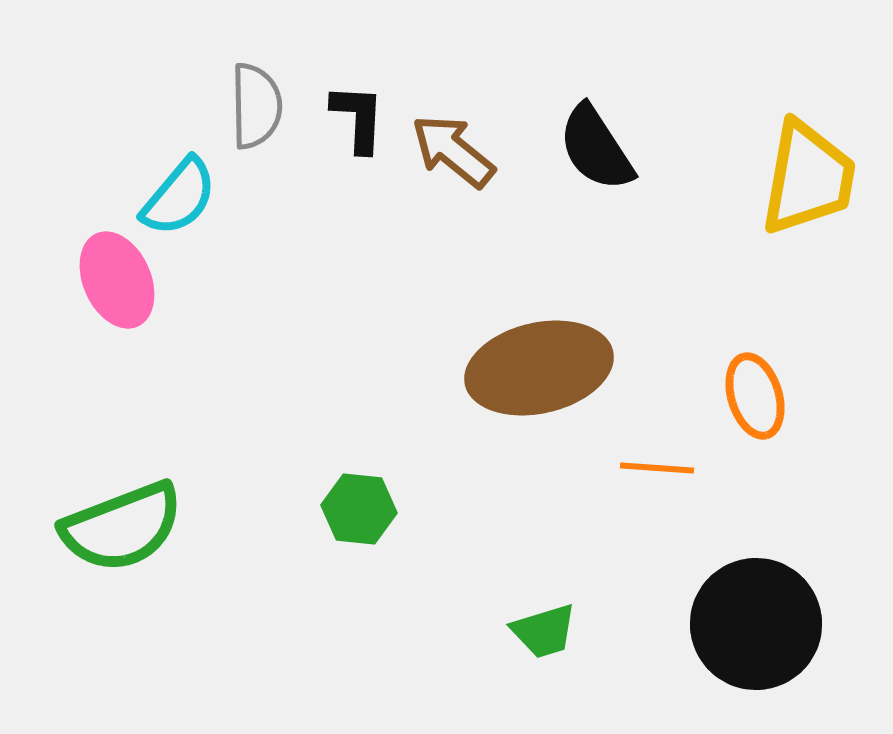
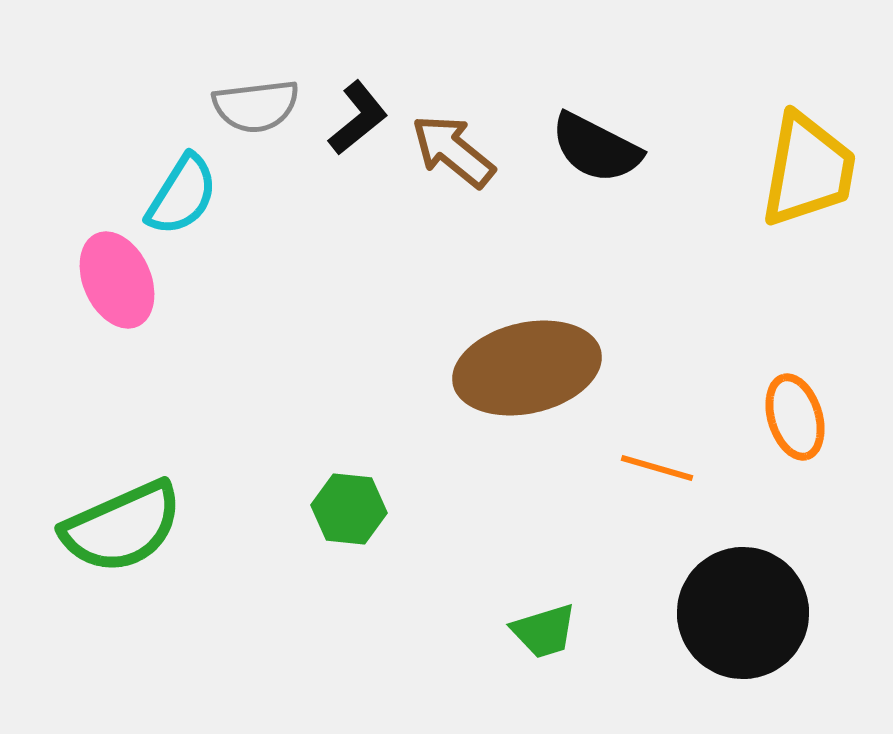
gray semicircle: rotated 84 degrees clockwise
black L-shape: rotated 48 degrees clockwise
black semicircle: rotated 30 degrees counterclockwise
yellow trapezoid: moved 8 px up
cyan semicircle: moved 3 px right, 2 px up; rotated 8 degrees counterclockwise
brown ellipse: moved 12 px left
orange ellipse: moved 40 px right, 21 px down
orange line: rotated 12 degrees clockwise
green hexagon: moved 10 px left
green semicircle: rotated 3 degrees counterclockwise
black circle: moved 13 px left, 11 px up
